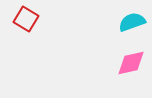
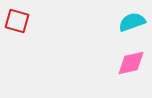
red square: moved 9 px left, 2 px down; rotated 15 degrees counterclockwise
